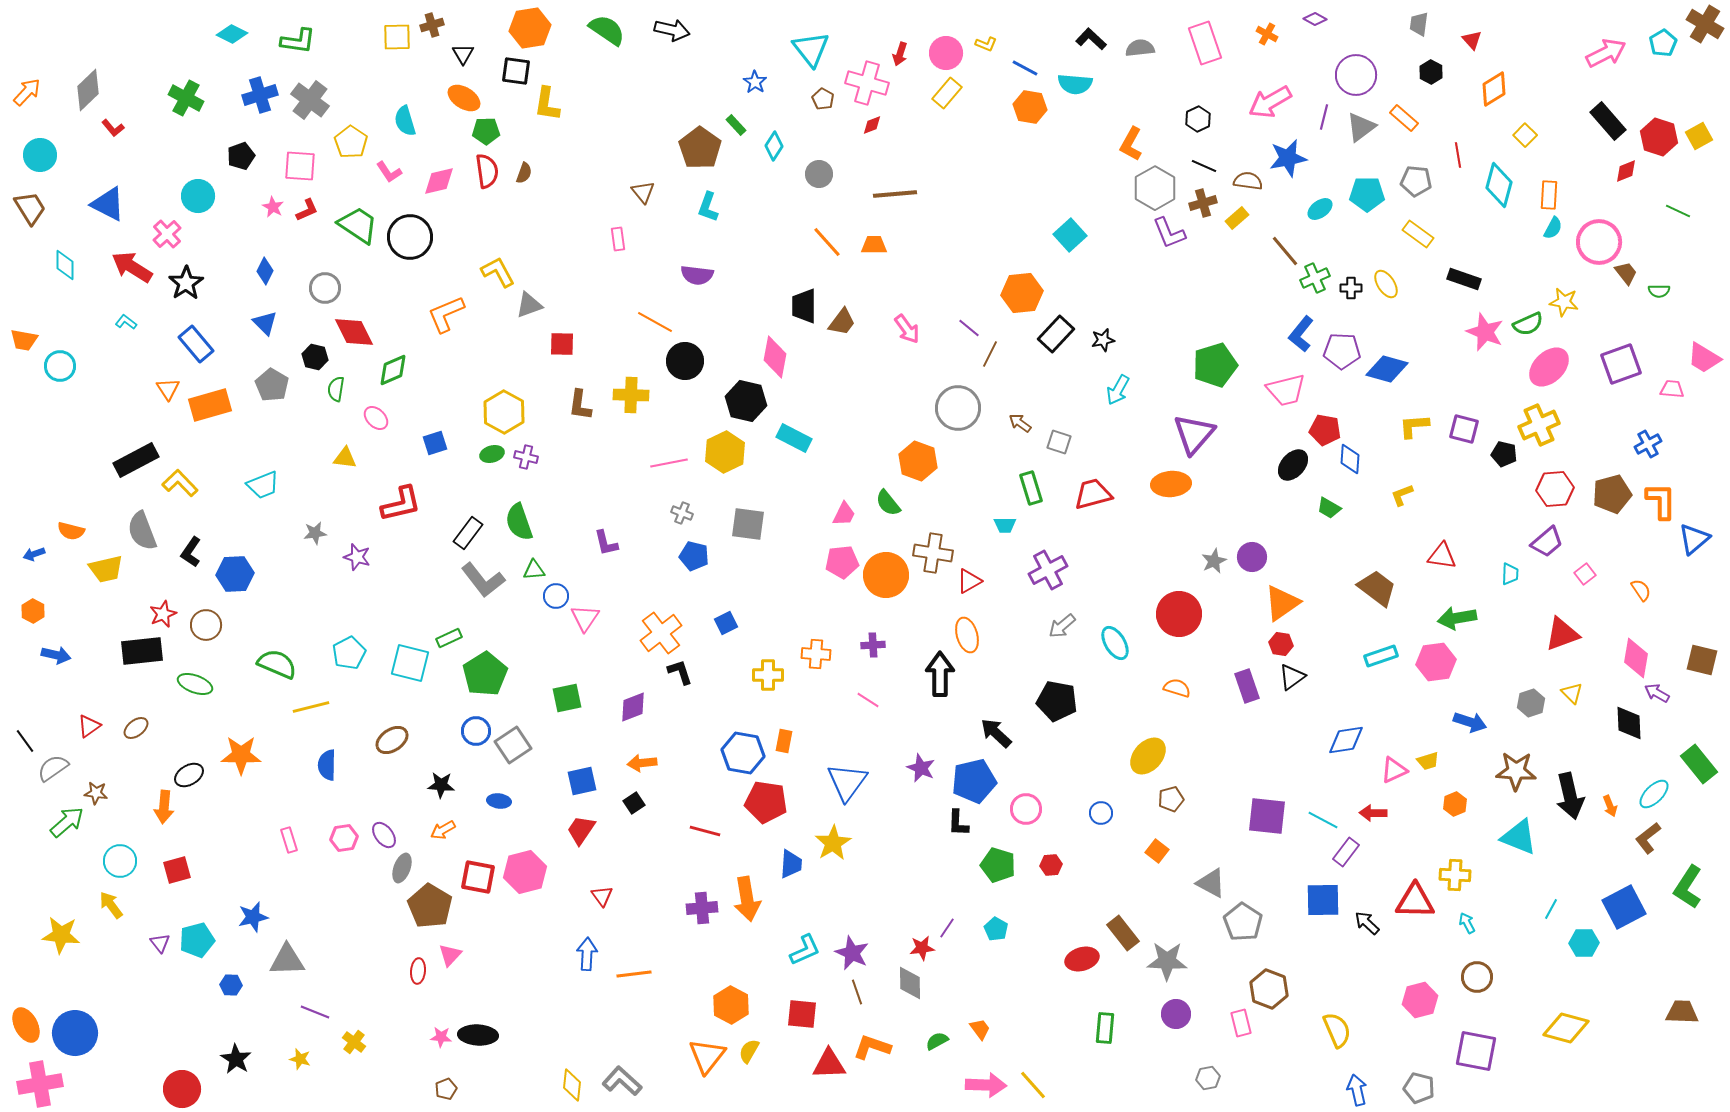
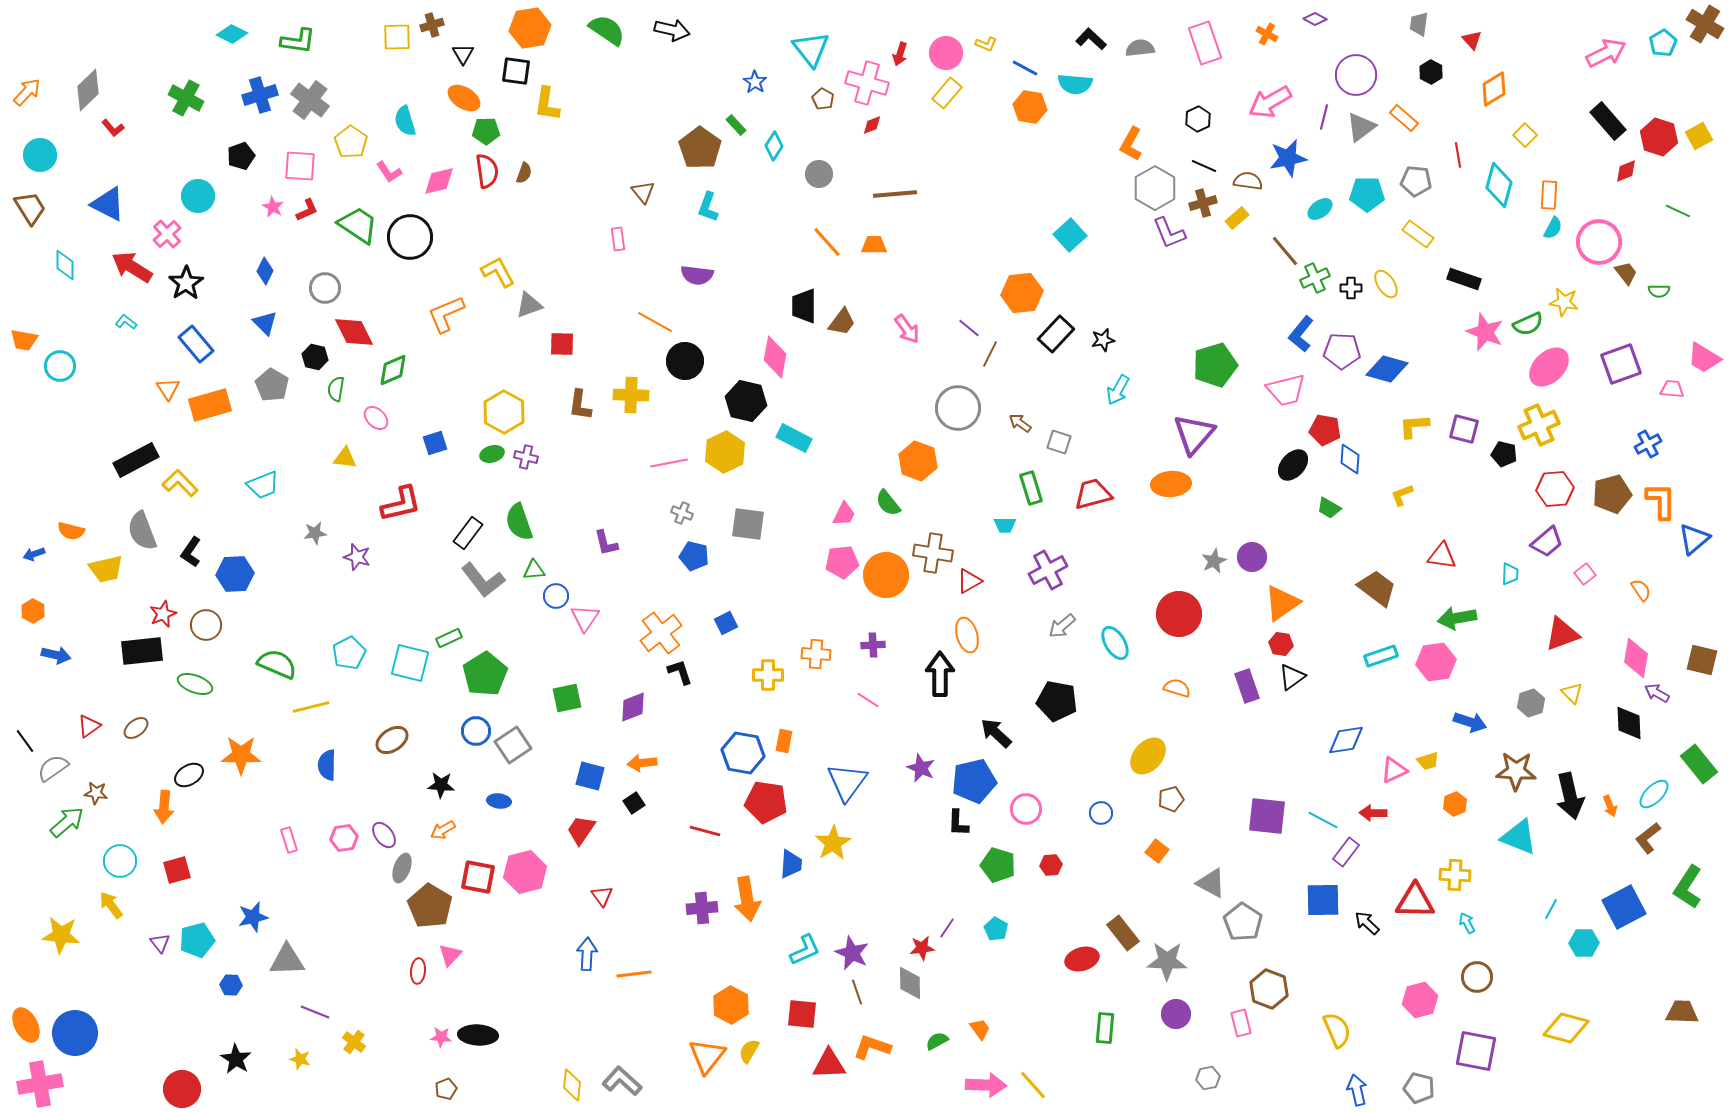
blue square at (582, 781): moved 8 px right, 5 px up; rotated 28 degrees clockwise
